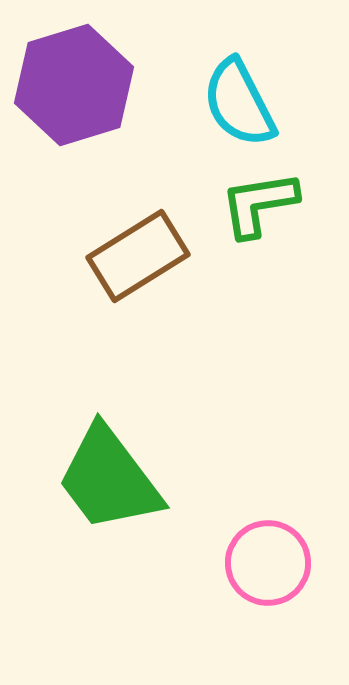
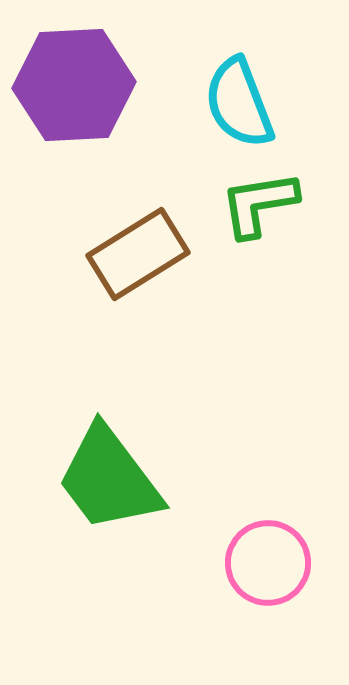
purple hexagon: rotated 14 degrees clockwise
cyan semicircle: rotated 6 degrees clockwise
brown rectangle: moved 2 px up
